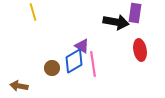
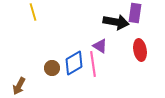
purple triangle: moved 18 px right
blue diamond: moved 2 px down
brown arrow: rotated 72 degrees counterclockwise
